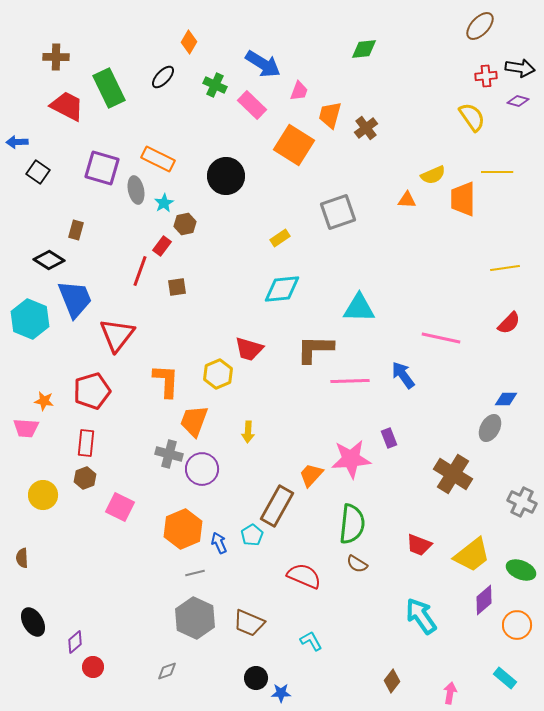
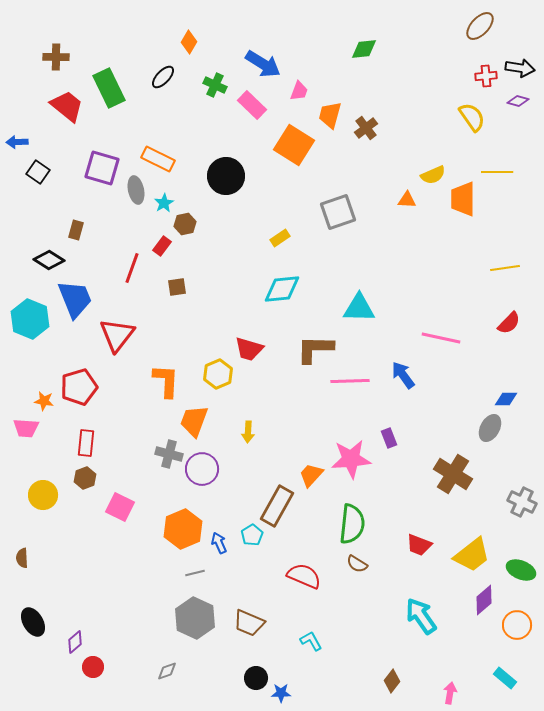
red trapezoid at (67, 106): rotated 12 degrees clockwise
red line at (140, 271): moved 8 px left, 3 px up
red pentagon at (92, 391): moved 13 px left, 4 px up
